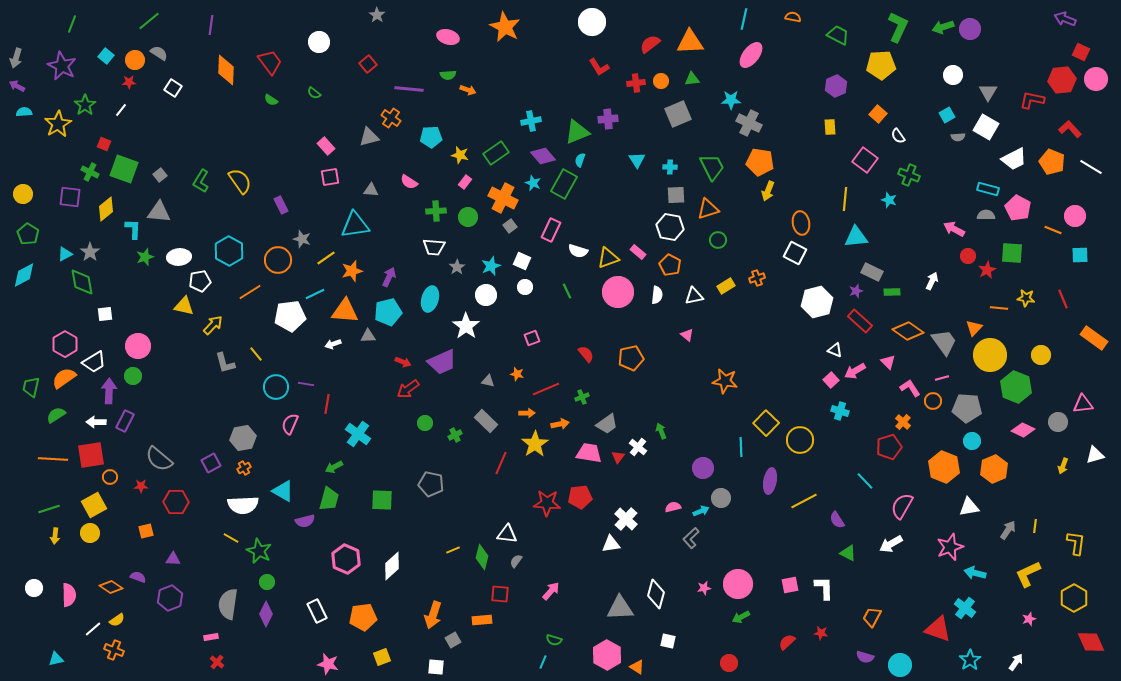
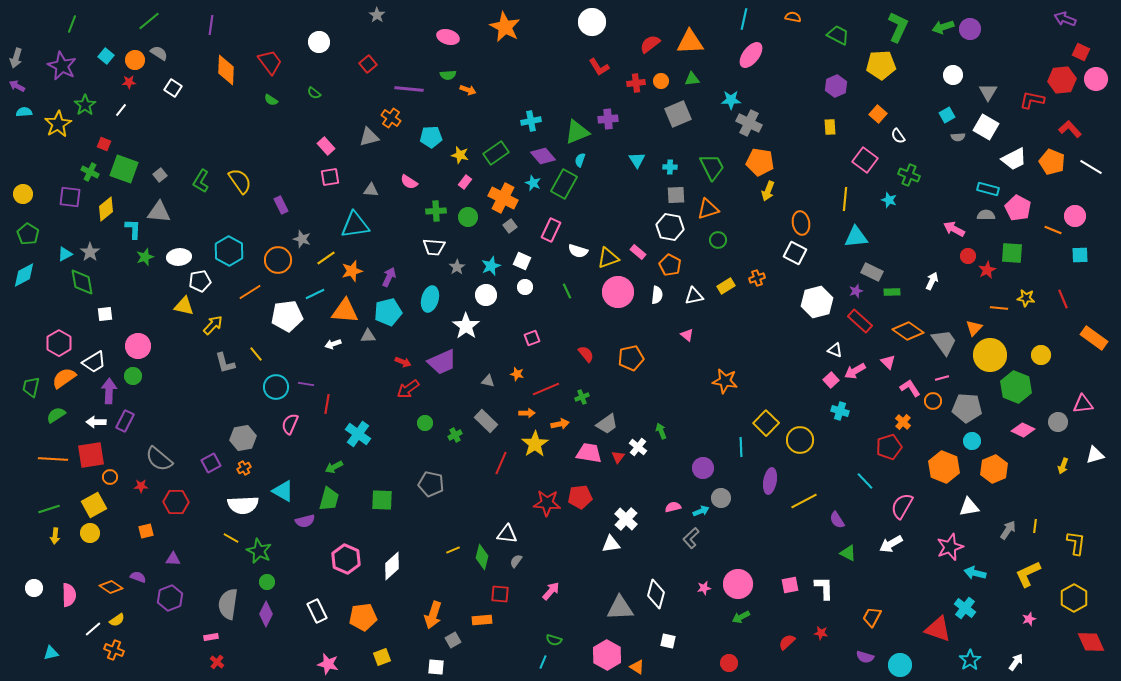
white pentagon at (290, 316): moved 3 px left
pink hexagon at (65, 344): moved 6 px left, 1 px up
cyan triangle at (56, 659): moved 5 px left, 6 px up
